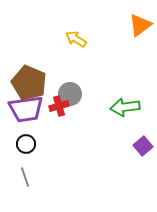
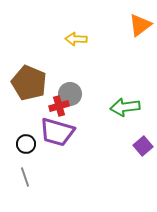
yellow arrow: rotated 30 degrees counterclockwise
purple trapezoid: moved 31 px right, 23 px down; rotated 24 degrees clockwise
